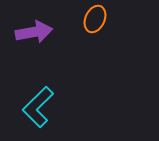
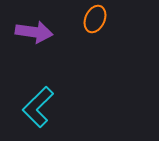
purple arrow: rotated 18 degrees clockwise
